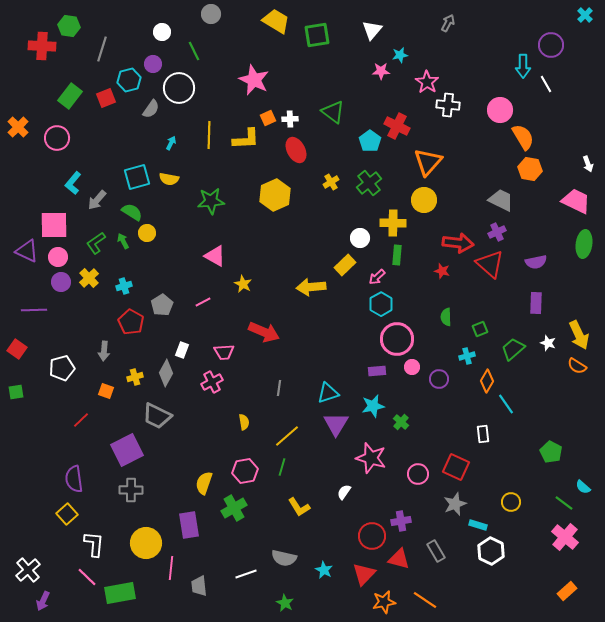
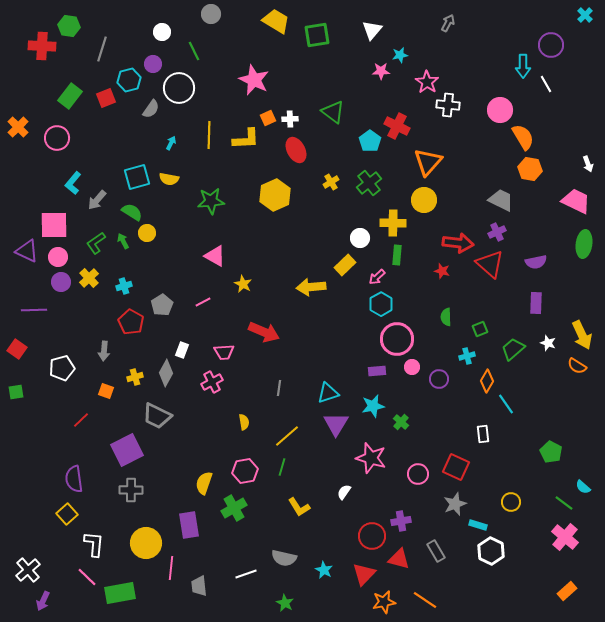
yellow arrow at (579, 335): moved 3 px right
